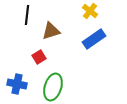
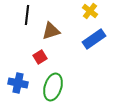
red square: moved 1 px right
blue cross: moved 1 px right, 1 px up
